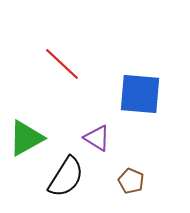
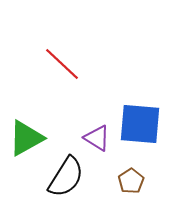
blue square: moved 30 px down
brown pentagon: rotated 15 degrees clockwise
